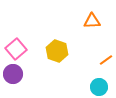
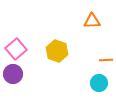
orange line: rotated 32 degrees clockwise
cyan circle: moved 4 px up
